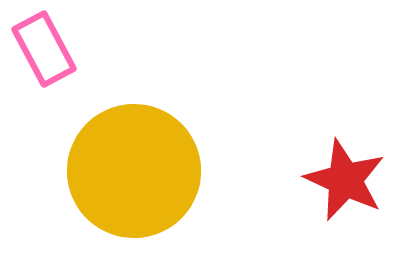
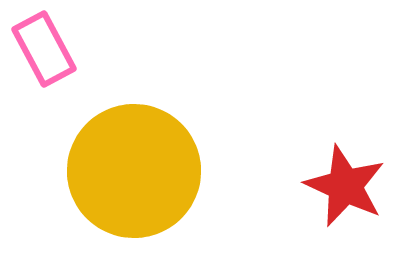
red star: moved 6 px down
